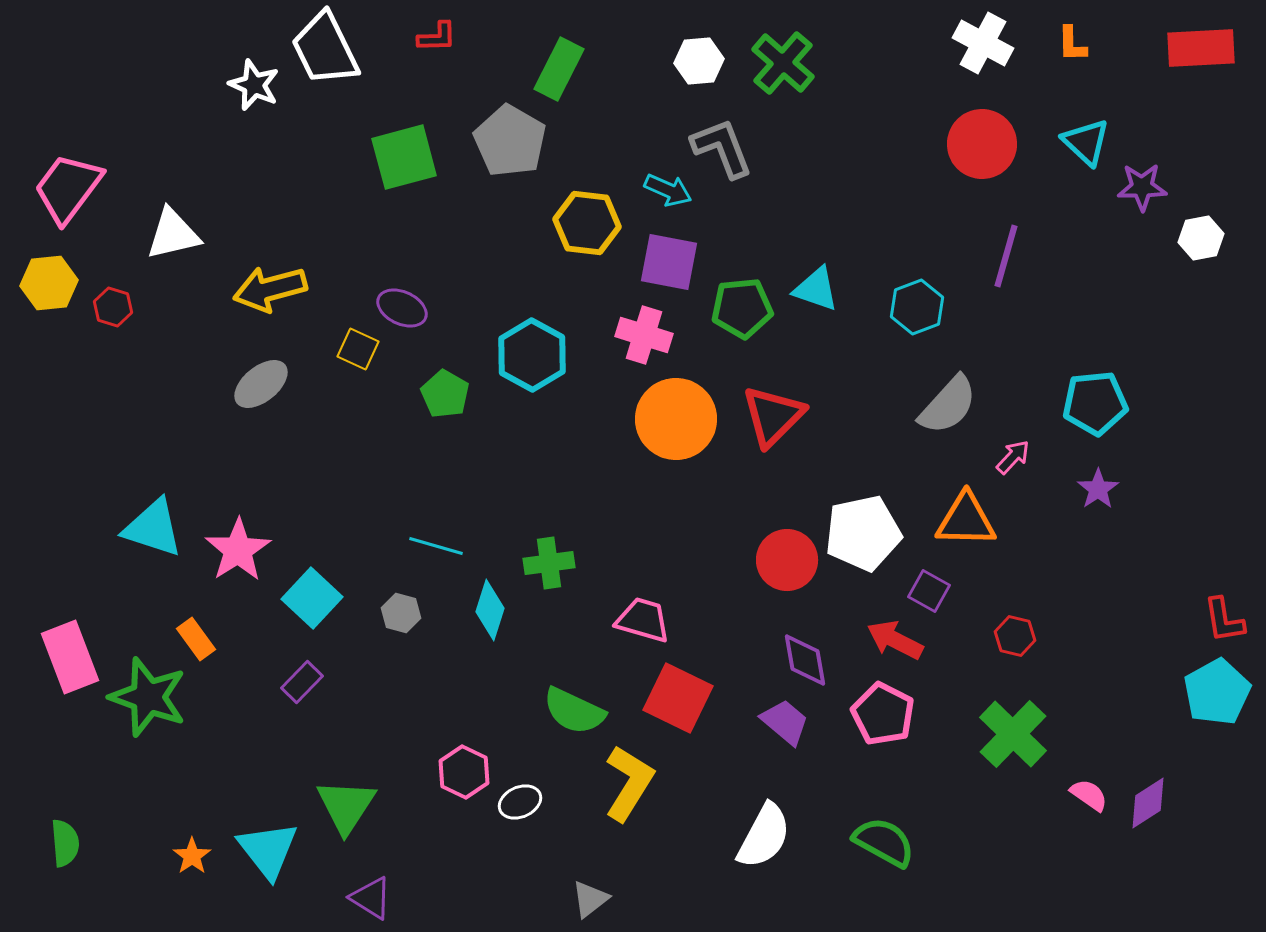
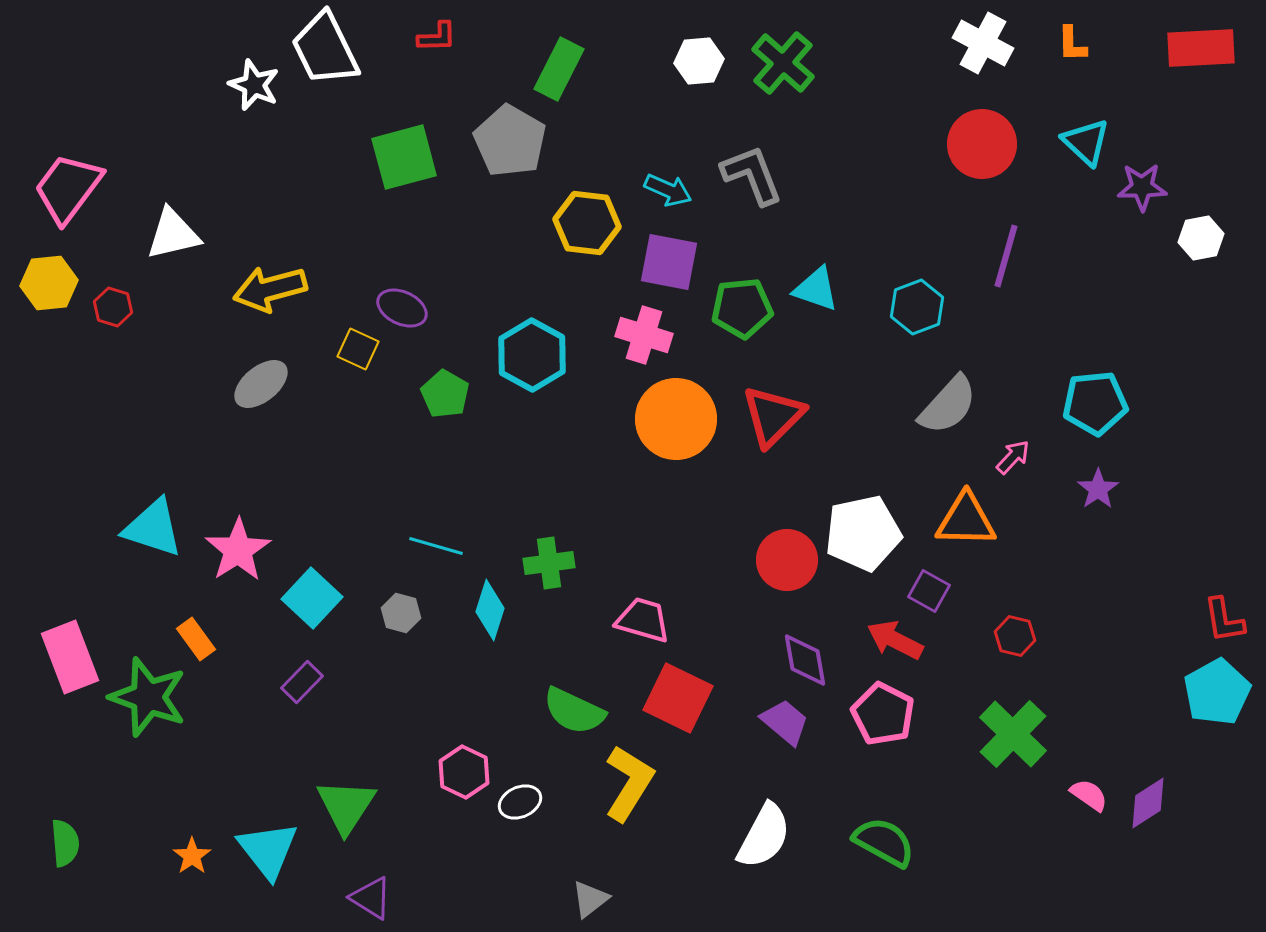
gray L-shape at (722, 148): moved 30 px right, 27 px down
